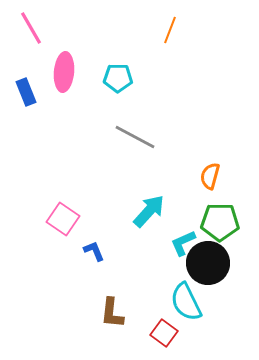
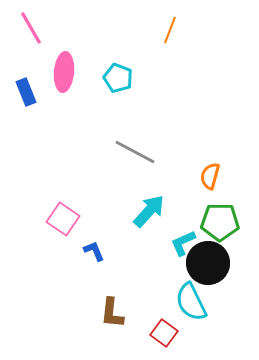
cyan pentagon: rotated 20 degrees clockwise
gray line: moved 15 px down
cyan semicircle: moved 5 px right
